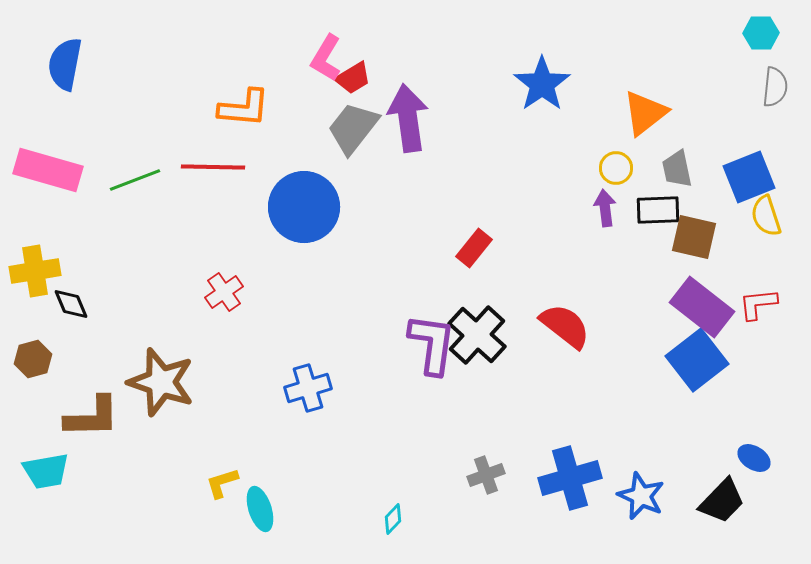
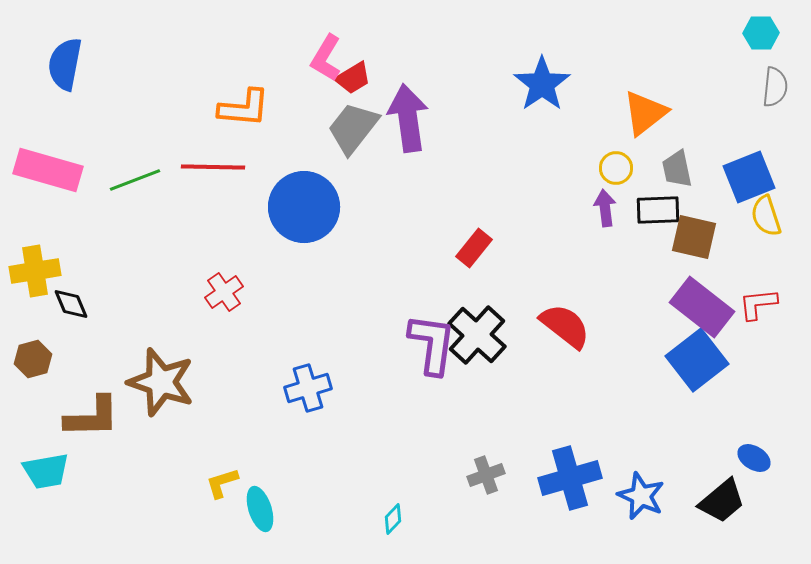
black trapezoid at (722, 501): rotated 6 degrees clockwise
